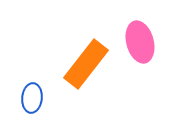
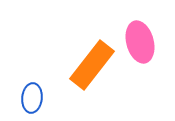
orange rectangle: moved 6 px right, 1 px down
